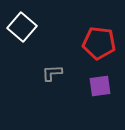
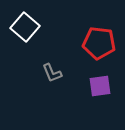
white square: moved 3 px right
gray L-shape: rotated 110 degrees counterclockwise
